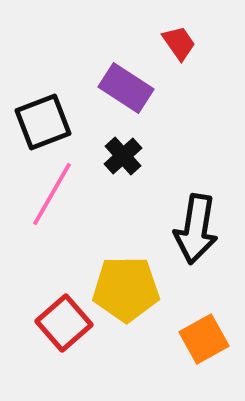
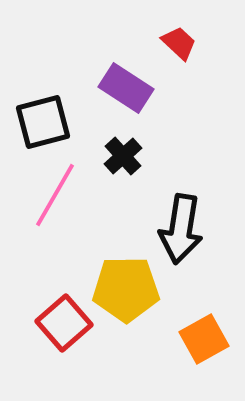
red trapezoid: rotated 12 degrees counterclockwise
black square: rotated 6 degrees clockwise
pink line: moved 3 px right, 1 px down
black arrow: moved 15 px left
